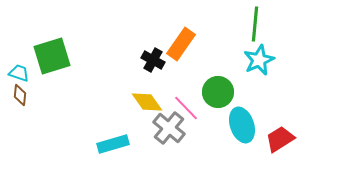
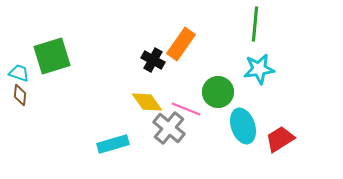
cyan star: moved 9 px down; rotated 16 degrees clockwise
pink line: moved 1 px down; rotated 24 degrees counterclockwise
cyan ellipse: moved 1 px right, 1 px down
